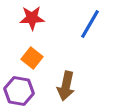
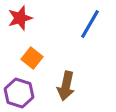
red star: moved 12 px left; rotated 15 degrees counterclockwise
purple hexagon: moved 2 px down; rotated 8 degrees clockwise
